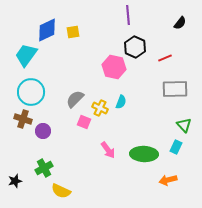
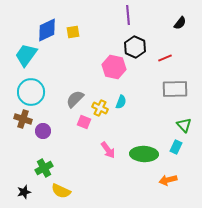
black star: moved 9 px right, 11 px down
